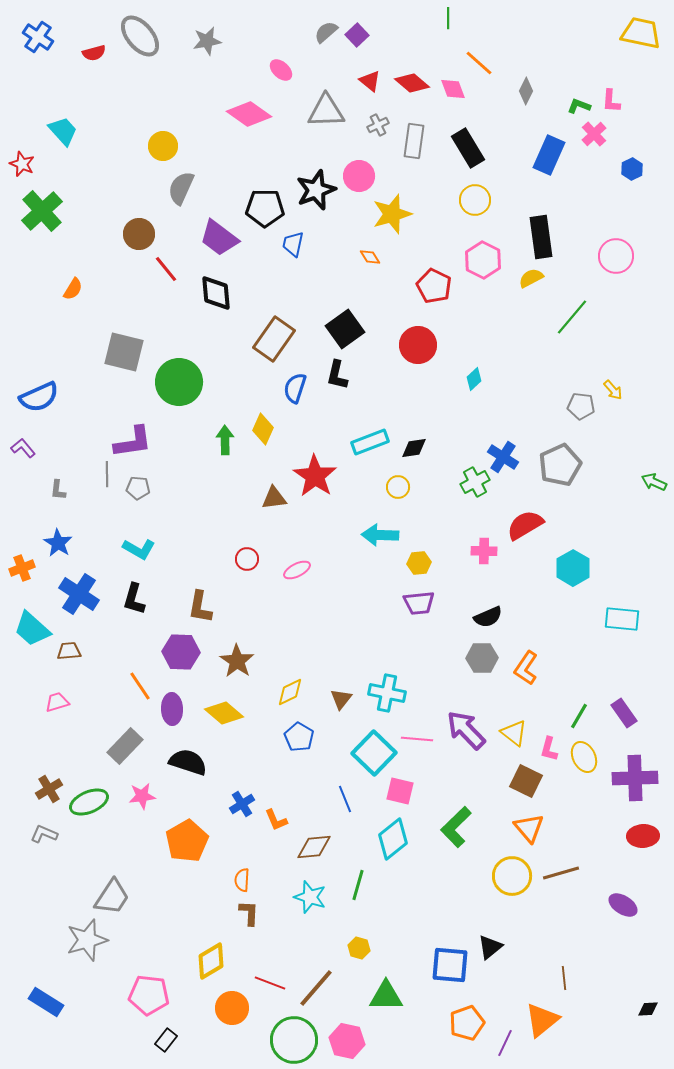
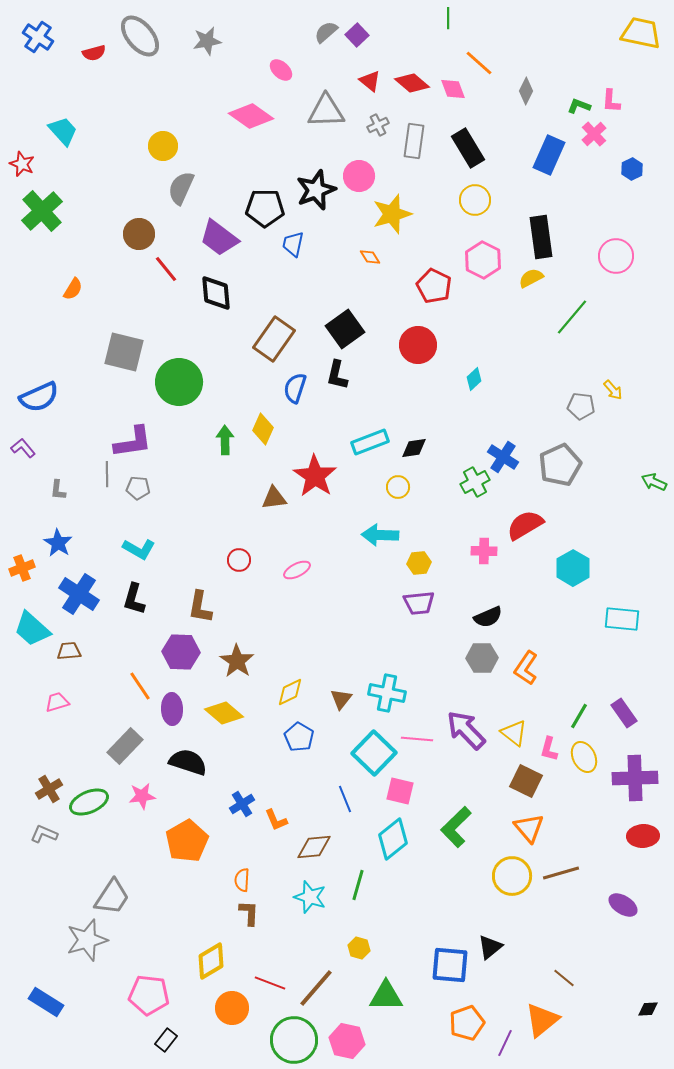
pink diamond at (249, 114): moved 2 px right, 2 px down
red circle at (247, 559): moved 8 px left, 1 px down
brown line at (564, 978): rotated 45 degrees counterclockwise
